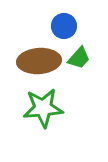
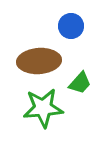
blue circle: moved 7 px right
green trapezoid: moved 1 px right, 25 px down
